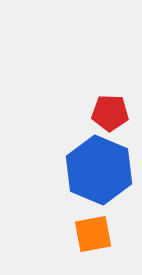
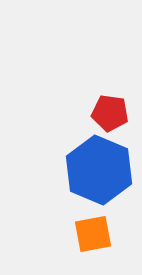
red pentagon: rotated 6 degrees clockwise
